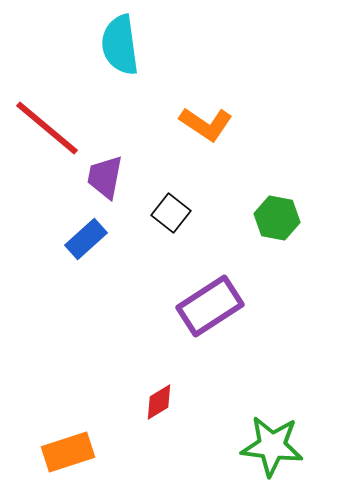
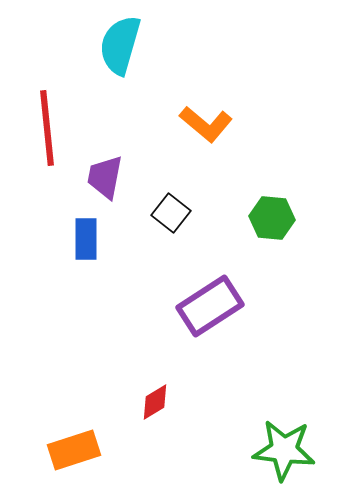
cyan semicircle: rotated 24 degrees clockwise
orange L-shape: rotated 6 degrees clockwise
red line: rotated 44 degrees clockwise
green hexagon: moved 5 px left; rotated 6 degrees counterclockwise
blue rectangle: rotated 48 degrees counterclockwise
red diamond: moved 4 px left
green star: moved 12 px right, 4 px down
orange rectangle: moved 6 px right, 2 px up
